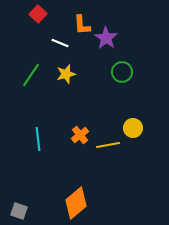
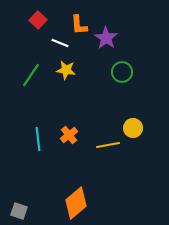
red square: moved 6 px down
orange L-shape: moved 3 px left
yellow star: moved 4 px up; rotated 24 degrees clockwise
orange cross: moved 11 px left
